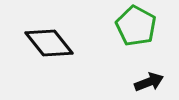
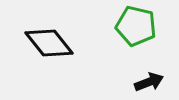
green pentagon: rotated 15 degrees counterclockwise
